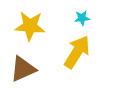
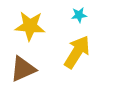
cyan star: moved 3 px left, 3 px up
